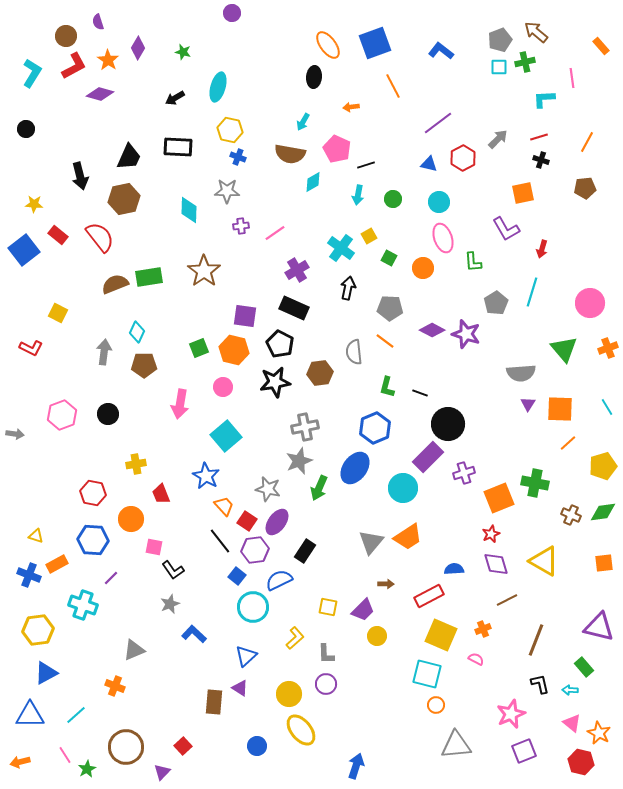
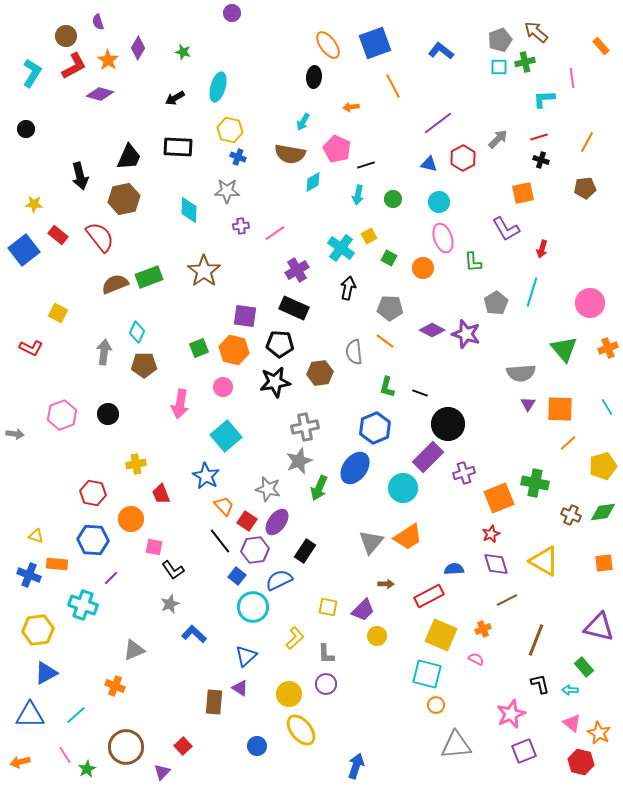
green rectangle at (149, 277): rotated 12 degrees counterclockwise
black pentagon at (280, 344): rotated 24 degrees counterclockwise
orange rectangle at (57, 564): rotated 35 degrees clockwise
